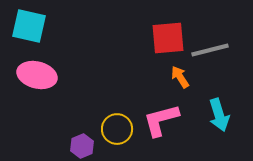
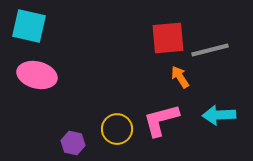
cyan arrow: rotated 104 degrees clockwise
purple hexagon: moved 9 px left, 3 px up; rotated 25 degrees counterclockwise
